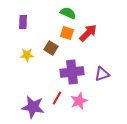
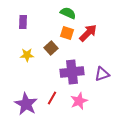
brown square: rotated 16 degrees clockwise
red line: moved 5 px left
purple star: moved 7 px left, 3 px up; rotated 20 degrees clockwise
